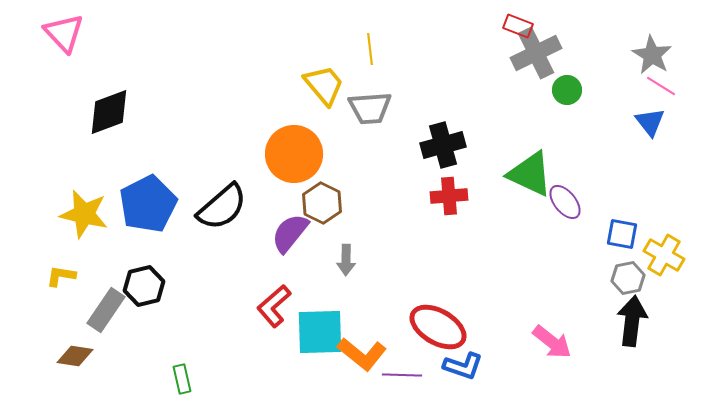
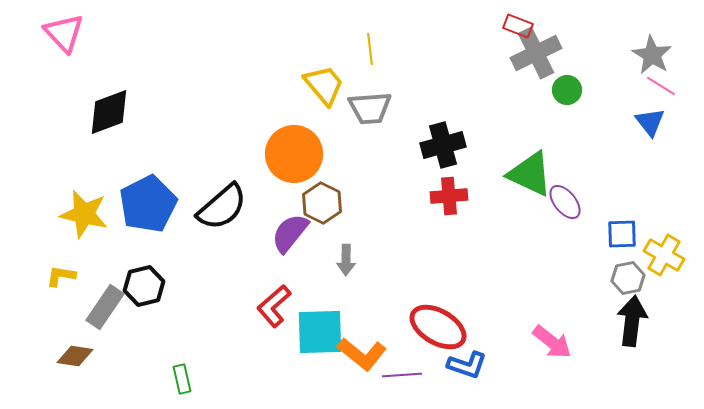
blue square: rotated 12 degrees counterclockwise
gray rectangle: moved 1 px left, 3 px up
blue L-shape: moved 4 px right, 1 px up
purple line: rotated 6 degrees counterclockwise
